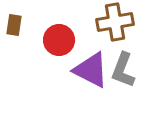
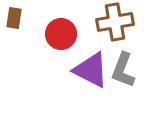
brown rectangle: moved 7 px up
red circle: moved 2 px right, 6 px up
